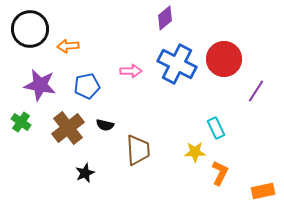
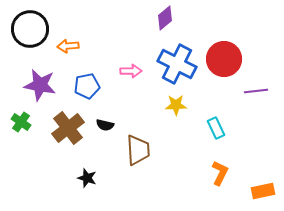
purple line: rotated 50 degrees clockwise
yellow star: moved 19 px left, 47 px up
black star: moved 2 px right, 5 px down; rotated 30 degrees counterclockwise
